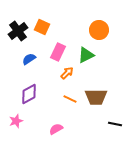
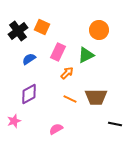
pink star: moved 2 px left
